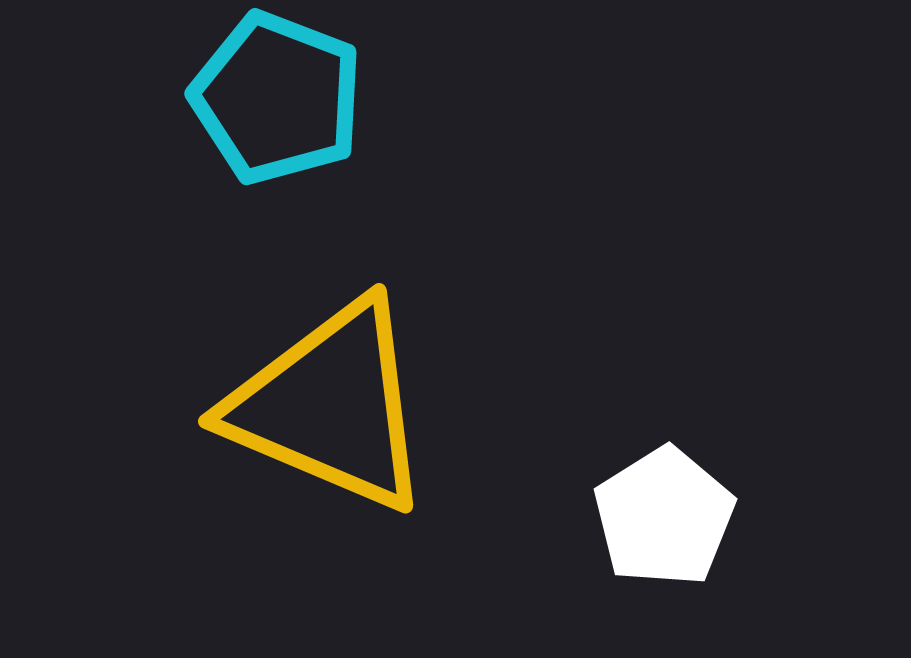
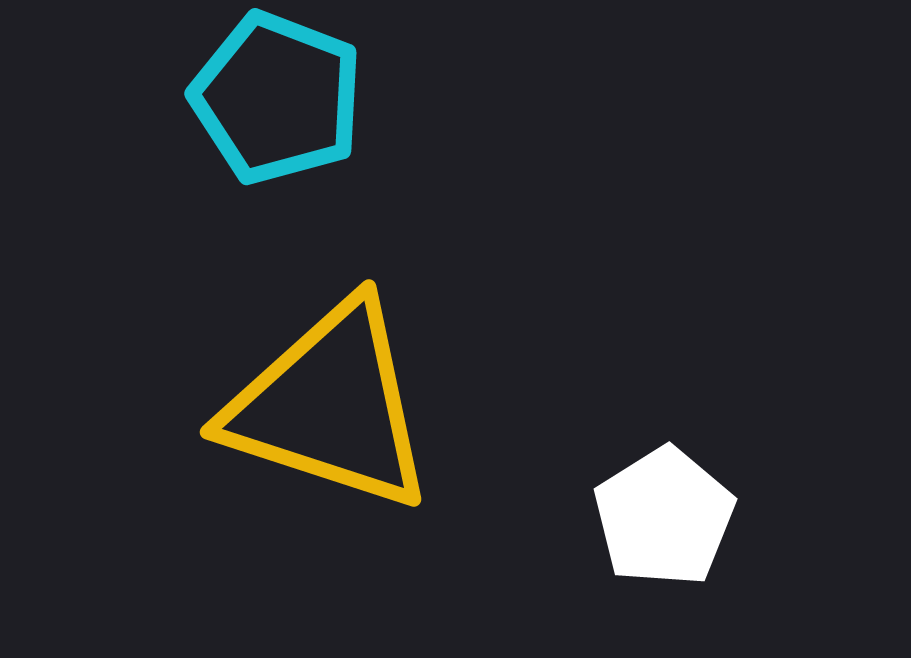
yellow triangle: rotated 5 degrees counterclockwise
